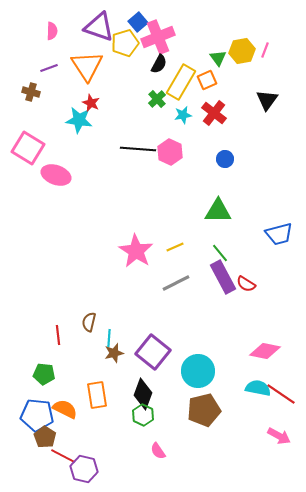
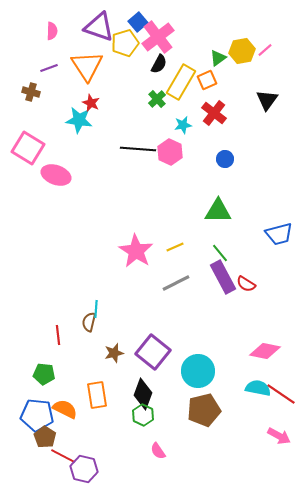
pink cross at (158, 37): rotated 16 degrees counterclockwise
pink line at (265, 50): rotated 28 degrees clockwise
green triangle at (218, 58): rotated 30 degrees clockwise
cyan star at (183, 115): moved 10 px down
cyan line at (109, 338): moved 13 px left, 29 px up
